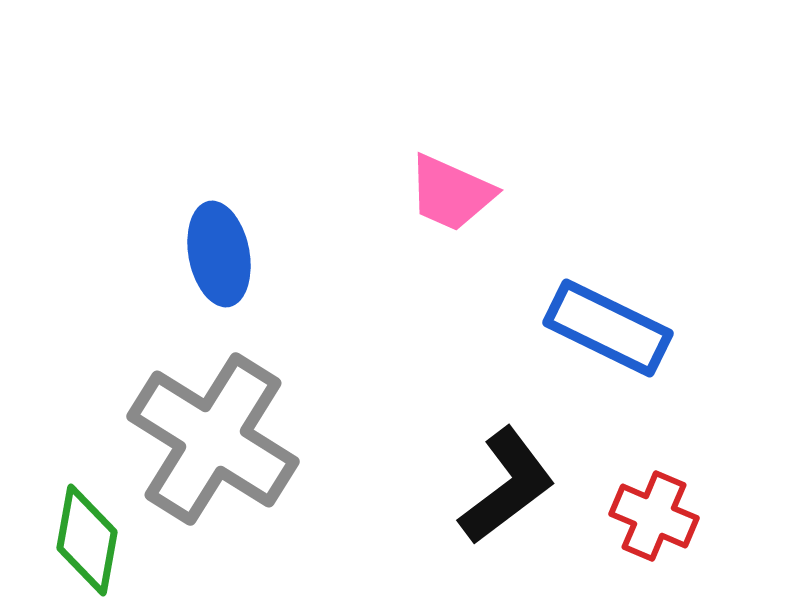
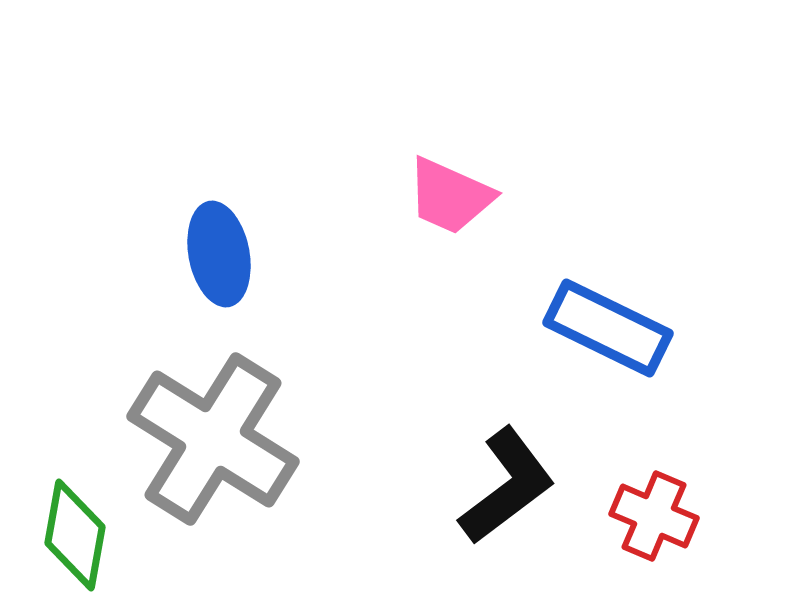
pink trapezoid: moved 1 px left, 3 px down
green diamond: moved 12 px left, 5 px up
